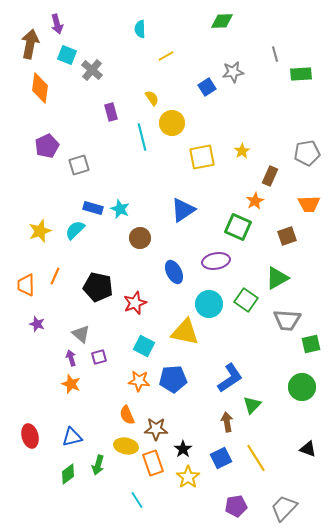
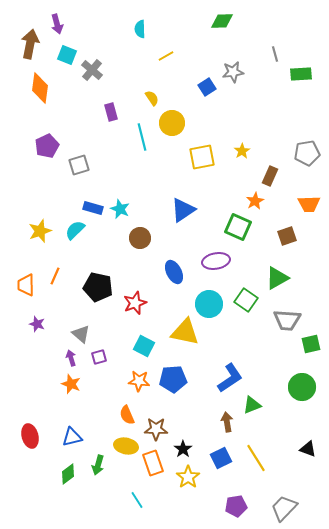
green triangle at (252, 405): rotated 24 degrees clockwise
